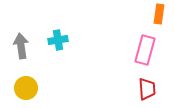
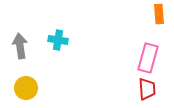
orange rectangle: rotated 12 degrees counterclockwise
cyan cross: rotated 18 degrees clockwise
gray arrow: moved 1 px left
pink rectangle: moved 3 px right, 8 px down
